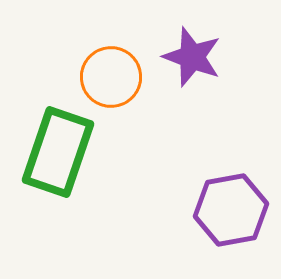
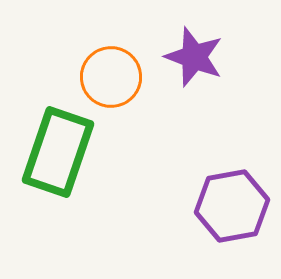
purple star: moved 2 px right
purple hexagon: moved 1 px right, 4 px up
